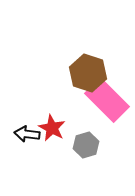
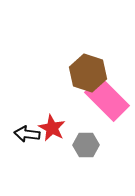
pink rectangle: moved 1 px up
gray hexagon: rotated 15 degrees clockwise
